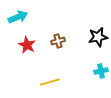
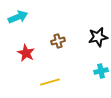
red star: moved 1 px left, 8 px down
